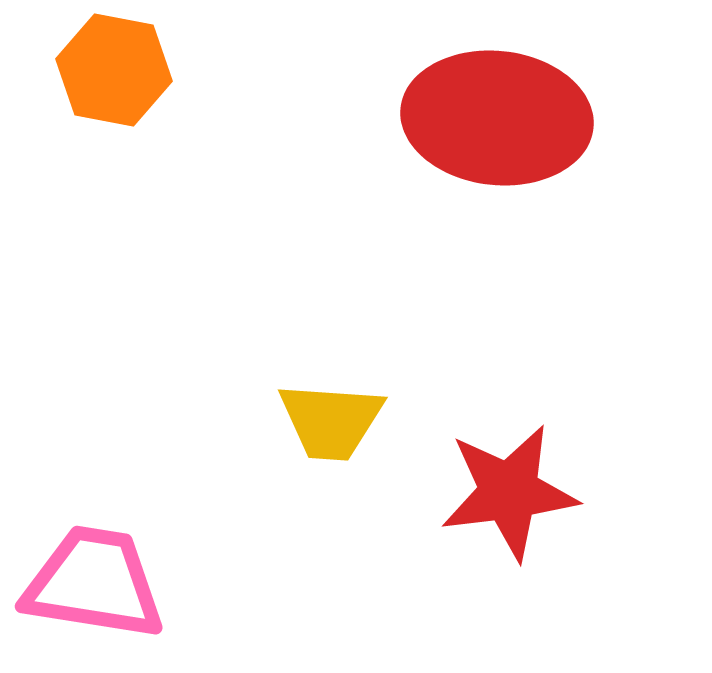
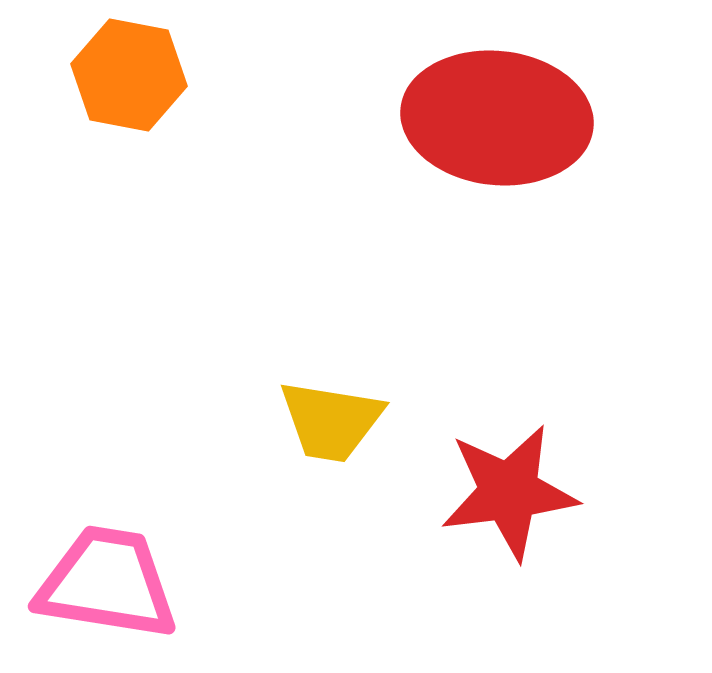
orange hexagon: moved 15 px right, 5 px down
yellow trapezoid: rotated 5 degrees clockwise
pink trapezoid: moved 13 px right
